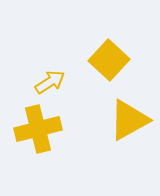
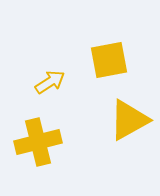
yellow square: rotated 36 degrees clockwise
yellow cross: moved 13 px down
